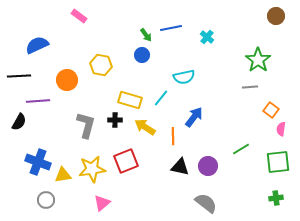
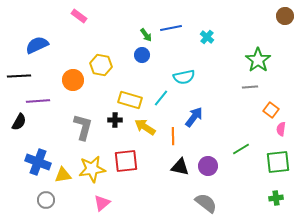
brown circle: moved 9 px right
orange circle: moved 6 px right
gray L-shape: moved 3 px left, 2 px down
red square: rotated 15 degrees clockwise
